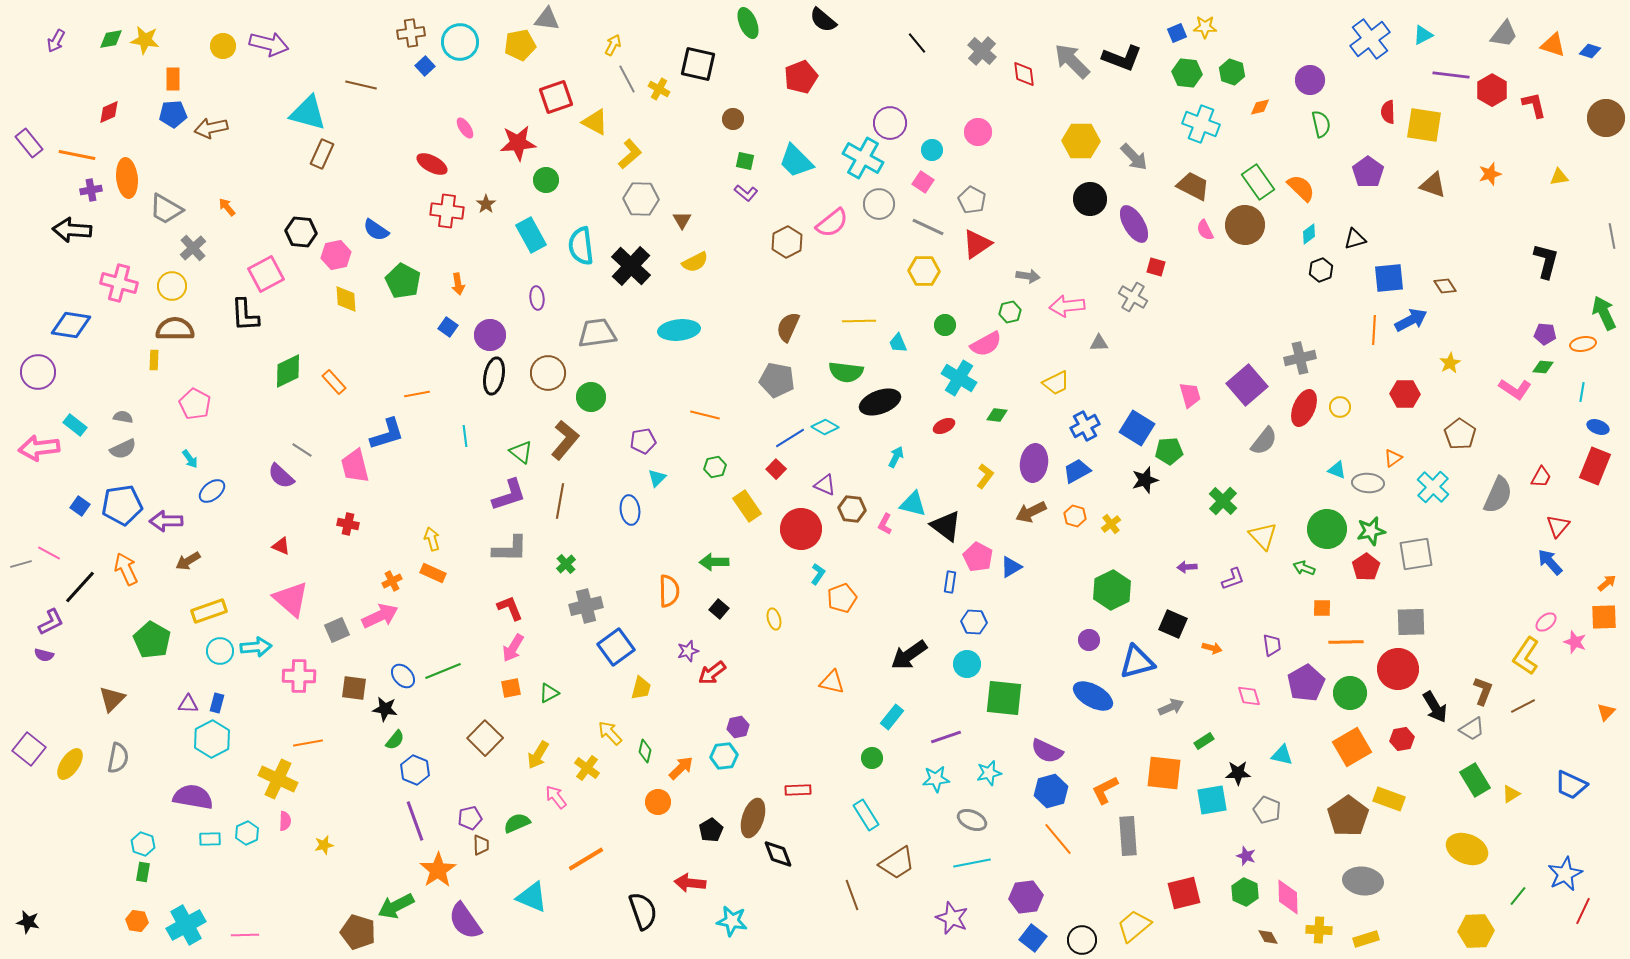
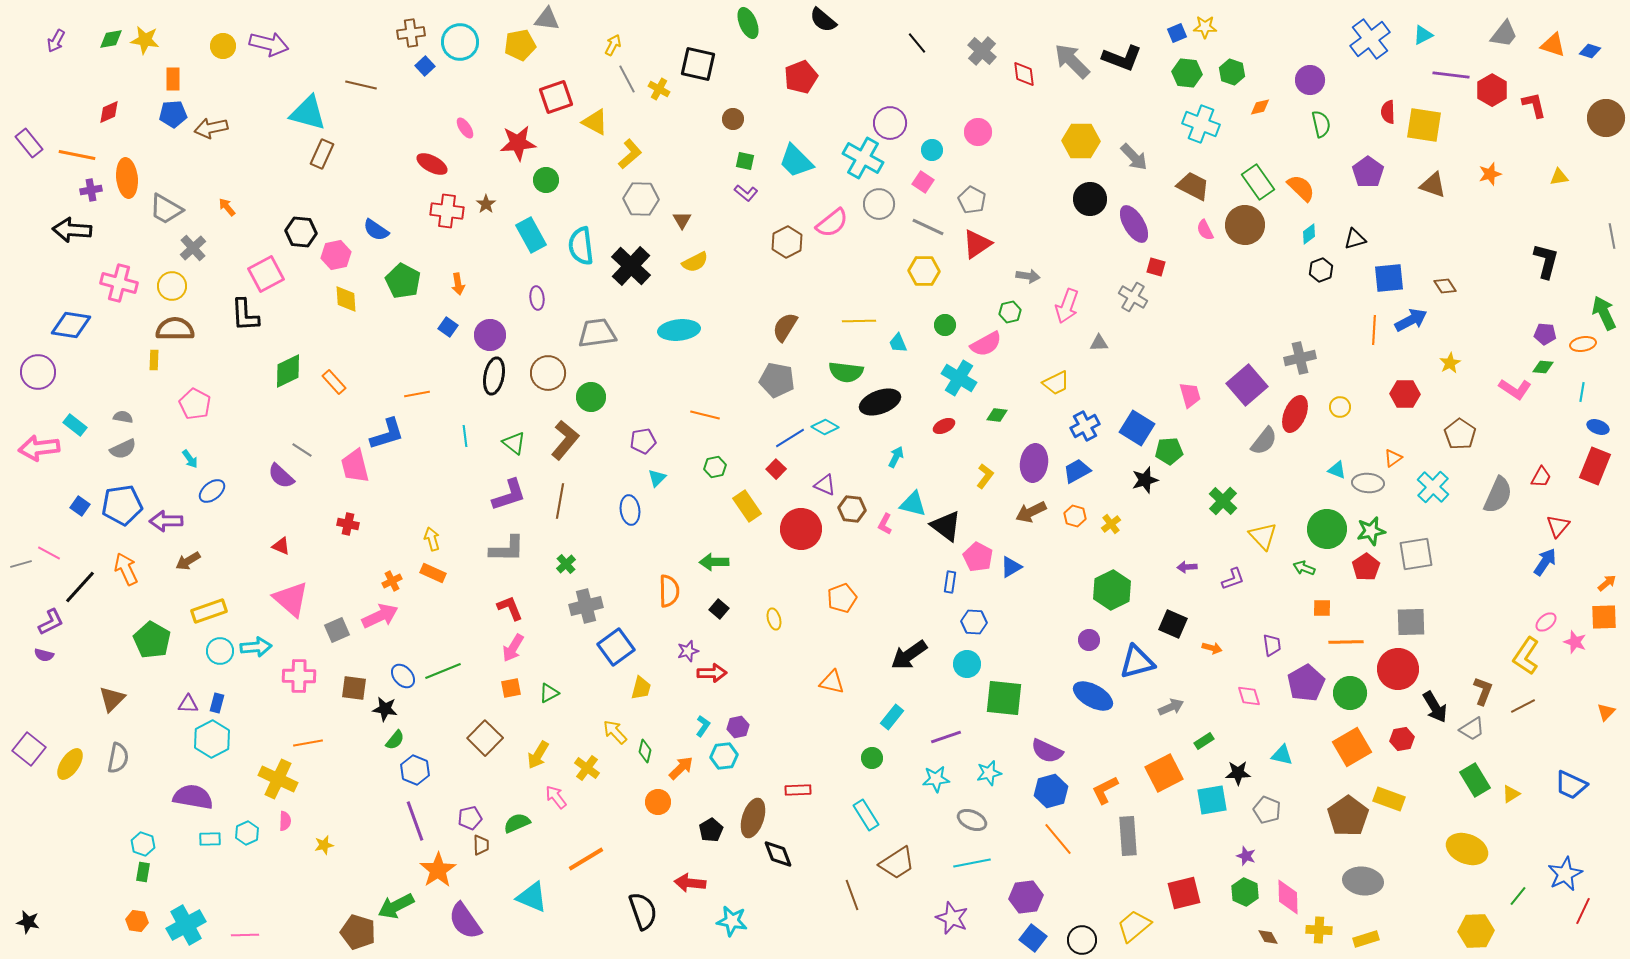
pink arrow at (1067, 306): rotated 64 degrees counterclockwise
brown semicircle at (788, 327): moved 3 px left; rotated 8 degrees clockwise
red ellipse at (1304, 408): moved 9 px left, 6 px down
green triangle at (521, 452): moved 7 px left, 9 px up
gray L-shape at (510, 549): moved 3 px left
blue arrow at (1550, 562): moved 5 px left; rotated 76 degrees clockwise
cyan L-shape at (818, 574): moved 115 px left, 152 px down
red arrow at (712, 673): rotated 144 degrees counterclockwise
yellow arrow at (610, 733): moved 5 px right, 1 px up
orange square at (1164, 773): rotated 33 degrees counterclockwise
